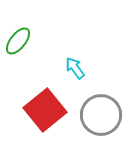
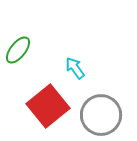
green ellipse: moved 9 px down
red square: moved 3 px right, 4 px up
